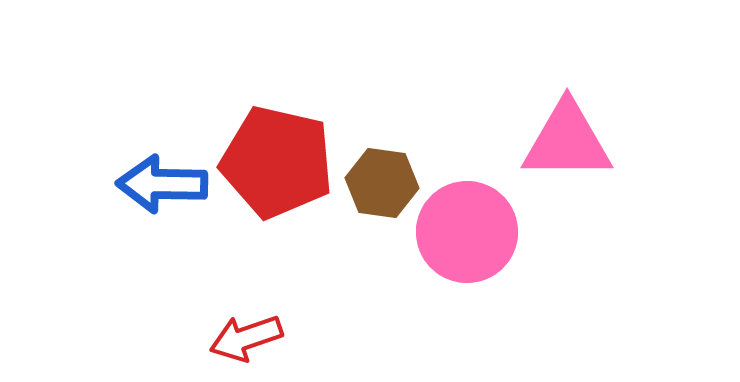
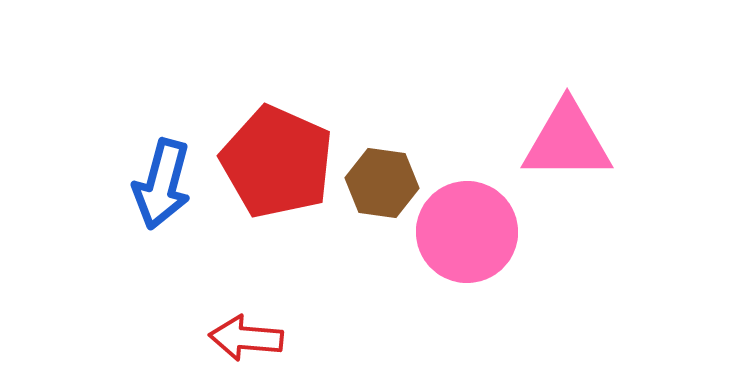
red pentagon: rotated 11 degrees clockwise
blue arrow: rotated 76 degrees counterclockwise
red arrow: rotated 24 degrees clockwise
